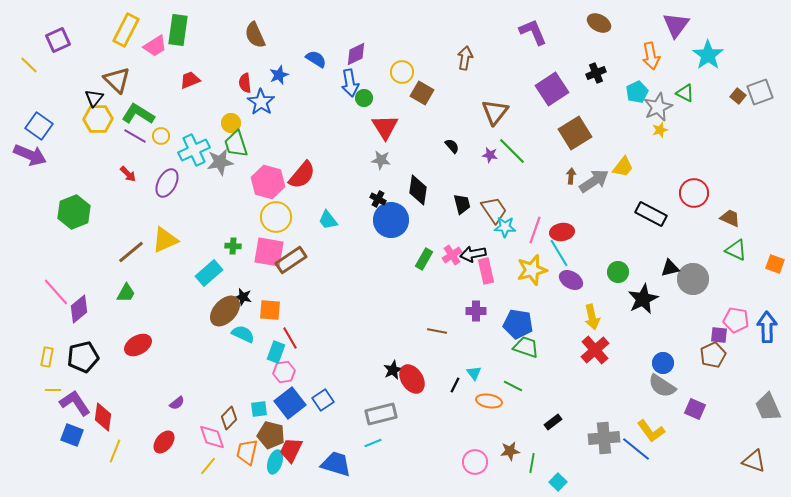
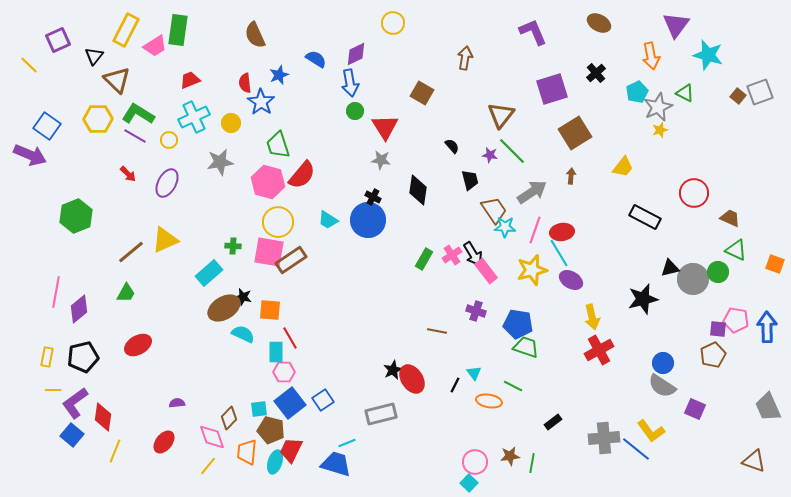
cyan star at (708, 55): rotated 20 degrees counterclockwise
yellow circle at (402, 72): moved 9 px left, 49 px up
black cross at (596, 73): rotated 18 degrees counterclockwise
purple square at (552, 89): rotated 16 degrees clockwise
black triangle at (94, 98): moved 42 px up
green circle at (364, 98): moved 9 px left, 13 px down
brown triangle at (495, 112): moved 6 px right, 3 px down
blue square at (39, 126): moved 8 px right
yellow circle at (161, 136): moved 8 px right, 4 px down
green trapezoid at (236, 144): moved 42 px right, 1 px down
cyan cross at (194, 150): moved 33 px up
gray arrow at (594, 181): moved 62 px left, 11 px down
black cross at (378, 199): moved 5 px left, 2 px up
black trapezoid at (462, 204): moved 8 px right, 24 px up
green hexagon at (74, 212): moved 2 px right, 4 px down
black rectangle at (651, 214): moved 6 px left, 3 px down
yellow circle at (276, 217): moved 2 px right, 5 px down
cyan trapezoid at (328, 220): rotated 20 degrees counterclockwise
blue circle at (391, 220): moved 23 px left
black arrow at (473, 254): rotated 110 degrees counterclockwise
pink rectangle at (486, 271): rotated 25 degrees counterclockwise
green circle at (618, 272): moved 100 px right
pink line at (56, 292): rotated 52 degrees clockwise
black star at (643, 299): rotated 12 degrees clockwise
brown ellipse at (225, 311): moved 1 px left, 3 px up; rotated 16 degrees clockwise
purple cross at (476, 311): rotated 18 degrees clockwise
purple square at (719, 335): moved 1 px left, 6 px up
red cross at (595, 350): moved 4 px right; rotated 12 degrees clockwise
cyan rectangle at (276, 352): rotated 20 degrees counterclockwise
pink hexagon at (284, 372): rotated 10 degrees clockwise
purple L-shape at (75, 403): rotated 92 degrees counterclockwise
purple semicircle at (177, 403): rotated 147 degrees counterclockwise
blue square at (72, 435): rotated 20 degrees clockwise
brown pentagon at (271, 435): moved 5 px up
cyan line at (373, 443): moved 26 px left
brown star at (510, 451): moved 5 px down
orange trapezoid at (247, 452): rotated 8 degrees counterclockwise
cyan square at (558, 482): moved 89 px left, 1 px down
